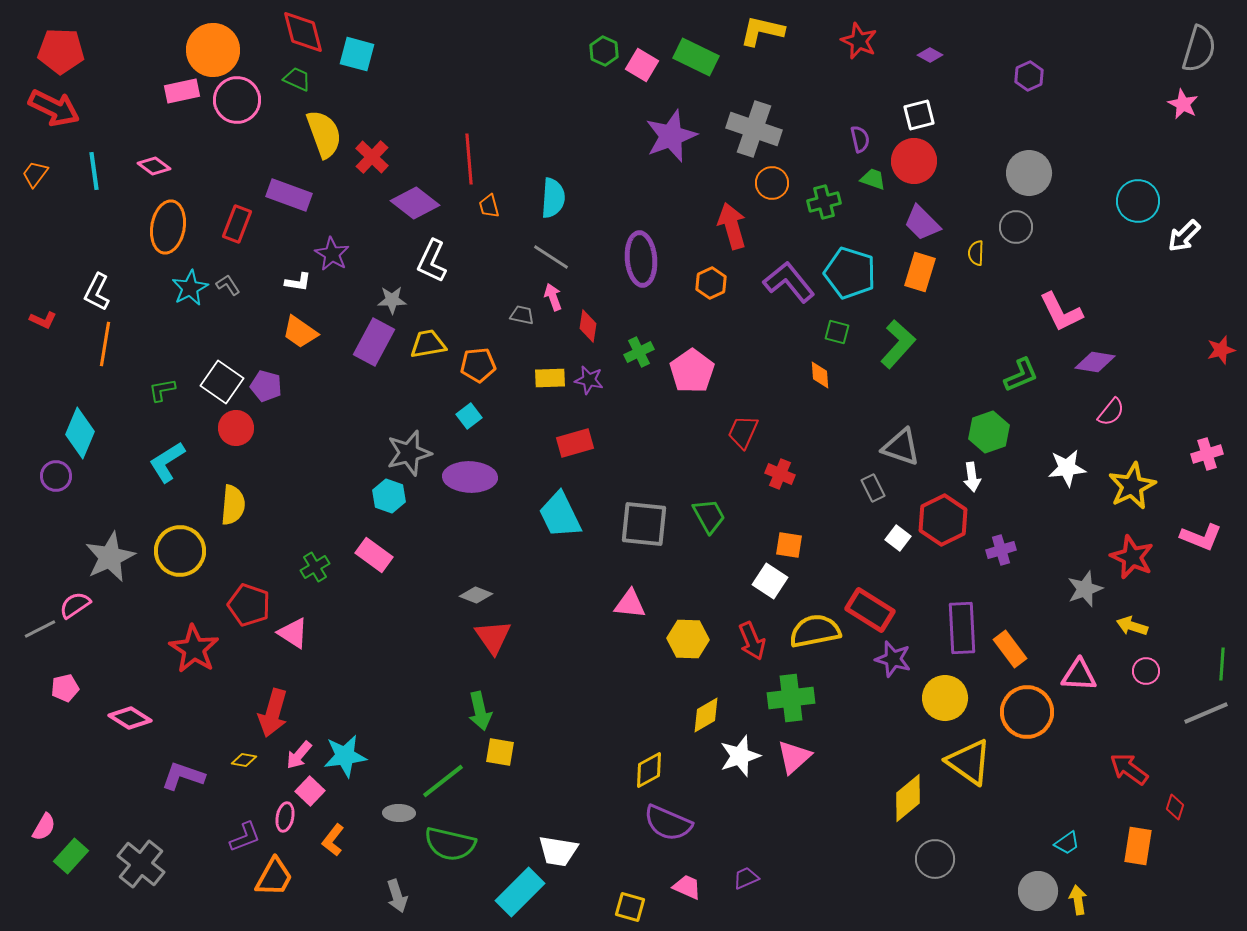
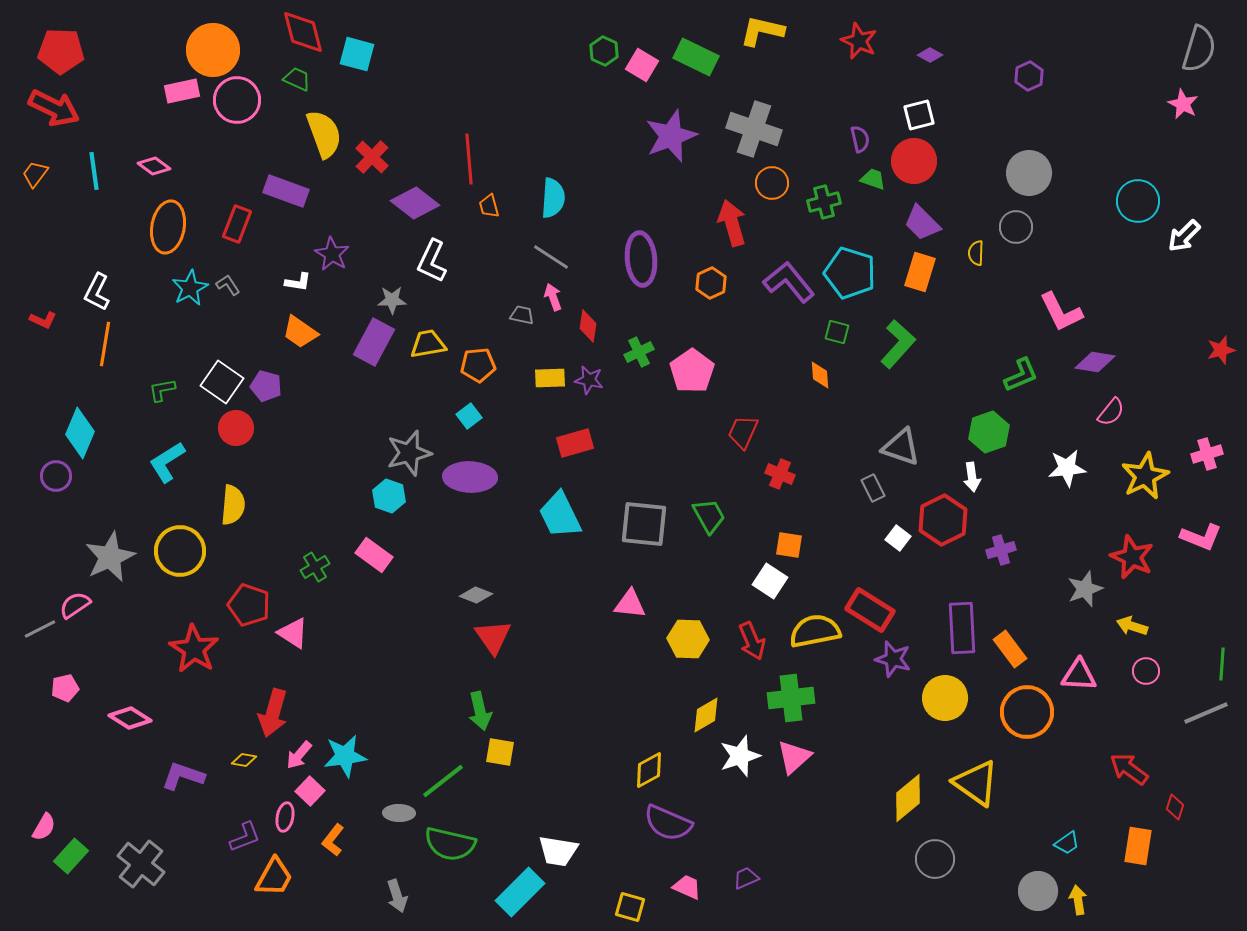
purple rectangle at (289, 195): moved 3 px left, 4 px up
red arrow at (732, 226): moved 3 px up
yellow star at (1132, 486): moved 13 px right, 10 px up
yellow triangle at (969, 762): moved 7 px right, 21 px down
